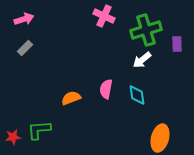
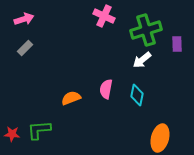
cyan diamond: rotated 20 degrees clockwise
red star: moved 1 px left, 3 px up; rotated 14 degrees clockwise
